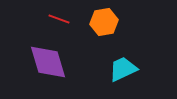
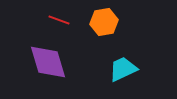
red line: moved 1 px down
